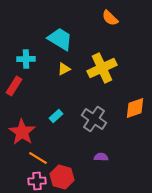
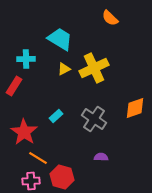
yellow cross: moved 8 px left
red star: moved 2 px right
pink cross: moved 6 px left
